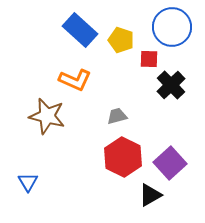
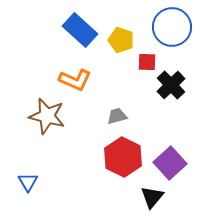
red square: moved 2 px left, 3 px down
black triangle: moved 2 px right, 2 px down; rotated 20 degrees counterclockwise
